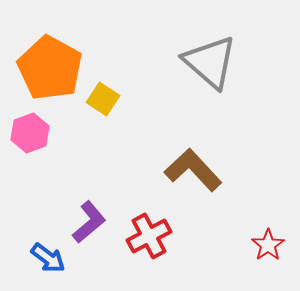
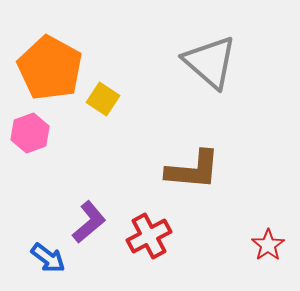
brown L-shape: rotated 138 degrees clockwise
